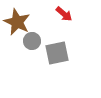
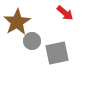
red arrow: moved 1 px right, 1 px up
brown star: rotated 16 degrees clockwise
